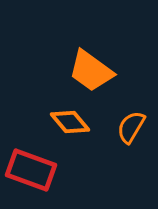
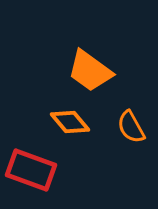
orange trapezoid: moved 1 px left
orange semicircle: rotated 60 degrees counterclockwise
